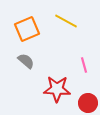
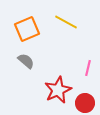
yellow line: moved 1 px down
pink line: moved 4 px right, 3 px down; rotated 28 degrees clockwise
red star: moved 1 px right, 1 px down; rotated 28 degrees counterclockwise
red circle: moved 3 px left
